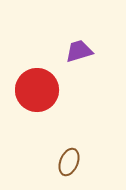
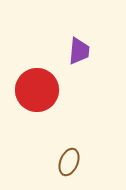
purple trapezoid: rotated 112 degrees clockwise
